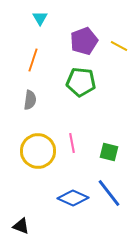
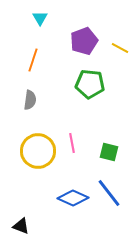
yellow line: moved 1 px right, 2 px down
green pentagon: moved 9 px right, 2 px down
